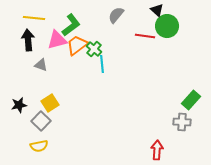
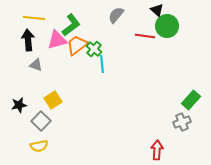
gray triangle: moved 5 px left
yellow square: moved 3 px right, 3 px up
gray cross: rotated 24 degrees counterclockwise
